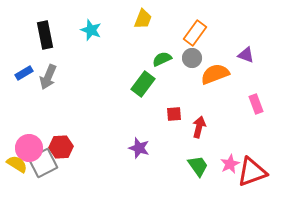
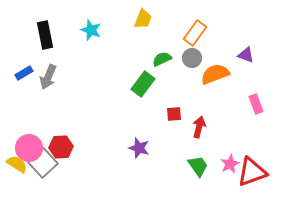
gray square: rotated 16 degrees counterclockwise
